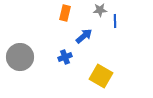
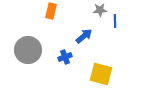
orange rectangle: moved 14 px left, 2 px up
gray circle: moved 8 px right, 7 px up
yellow square: moved 2 px up; rotated 15 degrees counterclockwise
